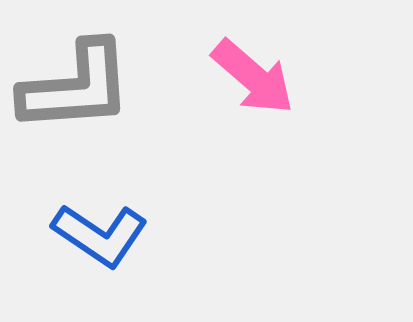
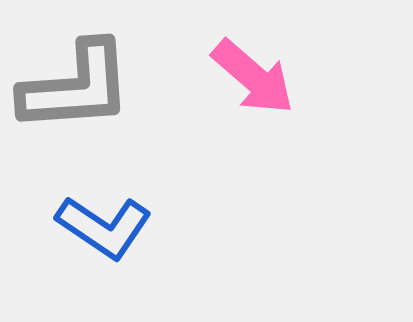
blue L-shape: moved 4 px right, 8 px up
